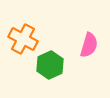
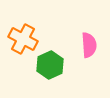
pink semicircle: rotated 20 degrees counterclockwise
